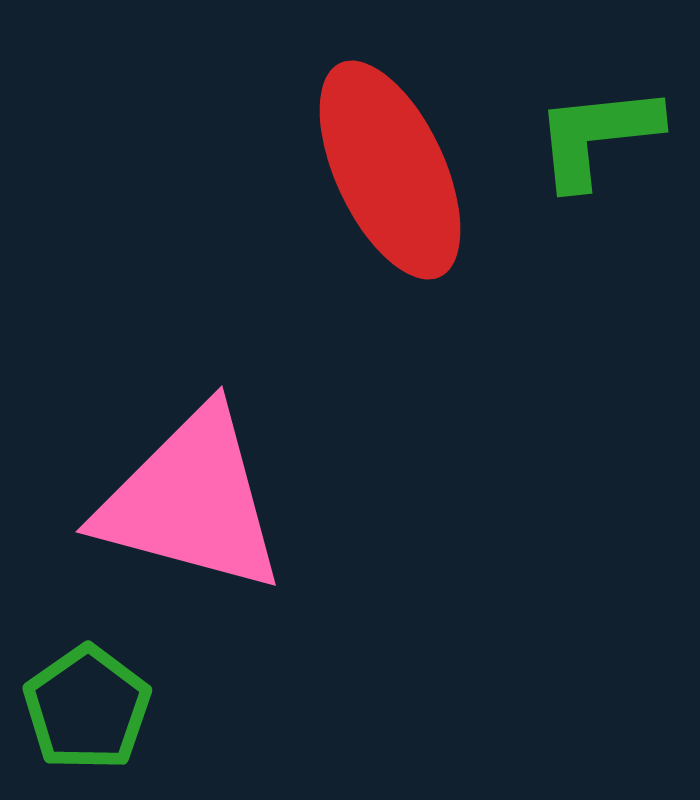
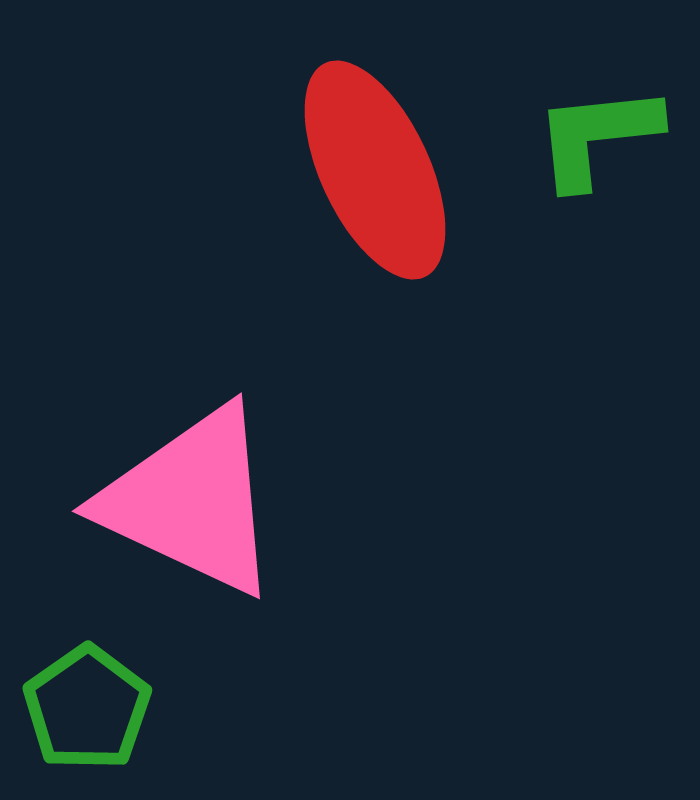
red ellipse: moved 15 px left
pink triangle: rotated 10 degrees clockwise
